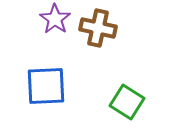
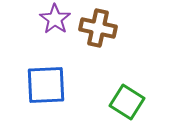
blue square: moved 1 px up
